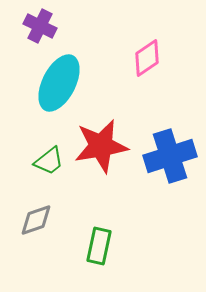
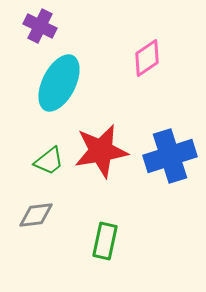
red star: moved 5 px down
gray diamond: moved 5 px up; rotated 12 degrees clockwise
green rectangle: moved 6 px right, 5 px up
